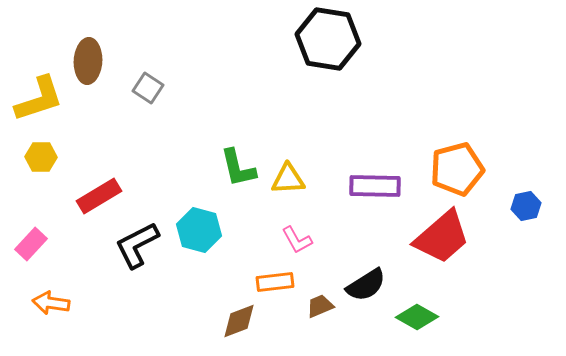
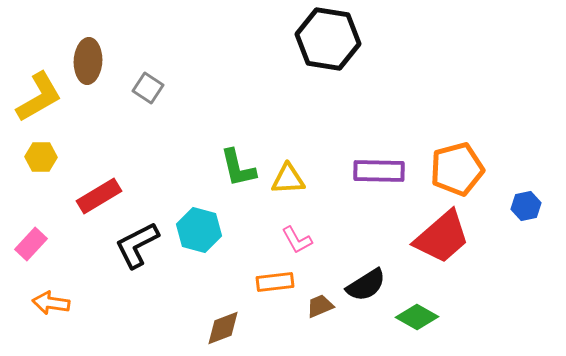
yellow L-shape: moved 2 px up; rotated 12 degrees counterclockwise
purple rectangle: moved 4 px right, 15 px up
brown diamond: moved 16 px left, 7 px down
